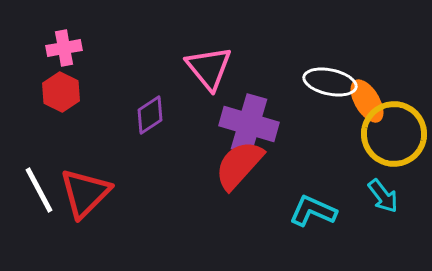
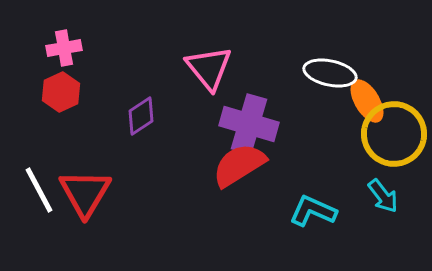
white ellipse: moved 9 px up
red hexagon: rotated 9 degrees clockwise
purple diamond: moved 9 px left, 1 px down
red semicircle: rotated 16 degrees clockwise
red triangle: rotated 14 degrees counterclockwise
